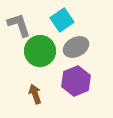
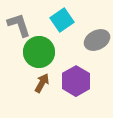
gray ellipse: moved 21 px right, 7 px up
green circle: moved 1 px left, 1 px down
purple hexagon: rotated 8 degrees counterclockwise
brown arrow: moved 7 px right, 11 px up; rotated 48 degrees clockwise
